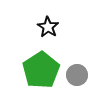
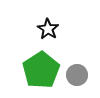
black star: moved 2 px down
